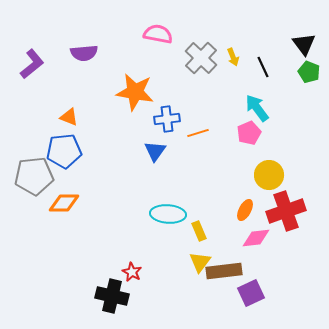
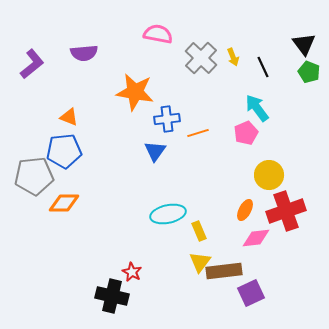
pink pentagon: moved 3 px left
cyan ellipse: rotated 16 degrees counterclockwise
